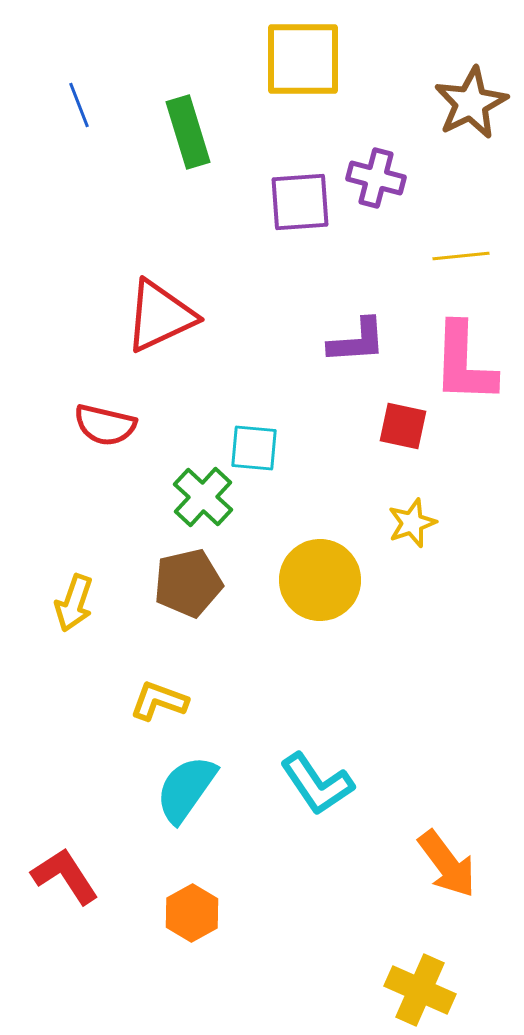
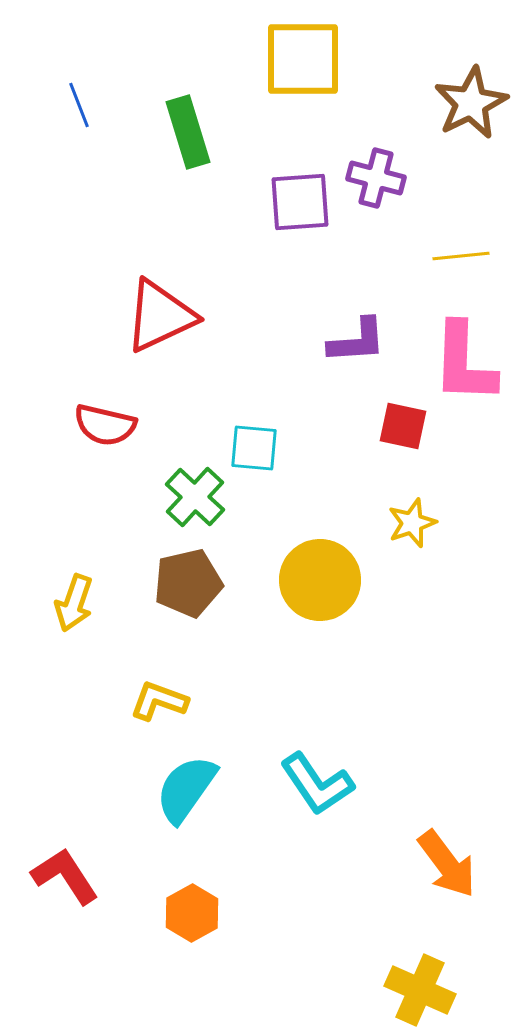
green cross: moved 8 px left
